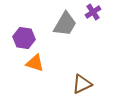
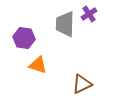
purple cross: moved 4 px left, 2 px down
gray trapezoid: rotated 152 degrees clockwise
orange triangle: moved 3 px right, 2 px down
